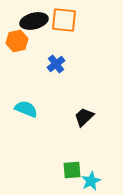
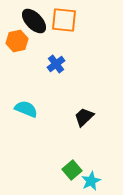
black ellipse: rotated 60 degrees clockwise
green square: rotated 36 degrees counterclockwise
